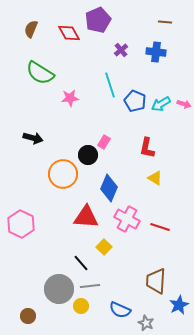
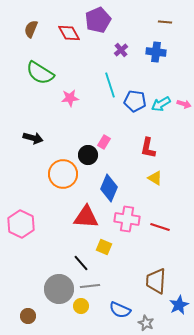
blue pentagon: rotated 15 degrees counterclockwise
red L-shape: moved 1 px right
pink cross: rotated 20 degrees counterclockwise
yellow square: rotated 21 degrees counterclockwise
